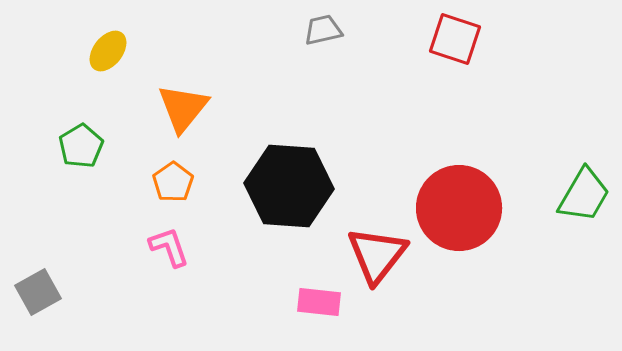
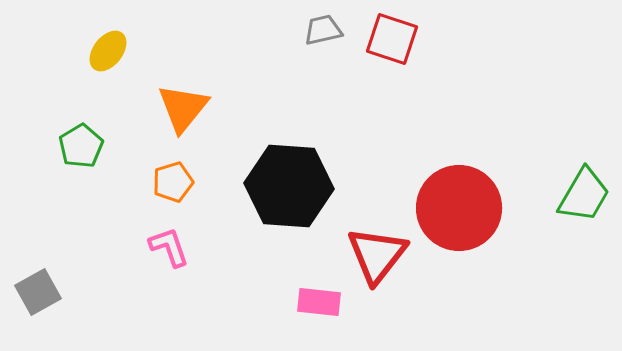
red square: moved 63 px left
orange pentagon: rotated 18 degrees clockwise
